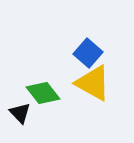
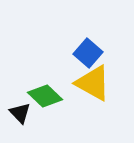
green diamond: moved 2 px right, 3 px down; rotated 8 degrees counterclockwise
